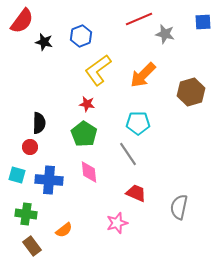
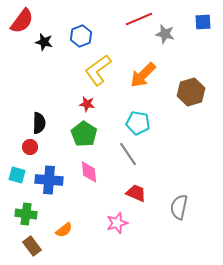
cyan pentagon: rotated 10 degrees clockwise
